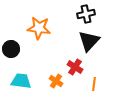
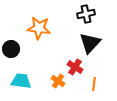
black triangle: moved 1 px right, 2 px down
orange cross: moved 2 px right
